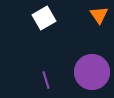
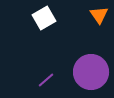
purple circle: moved 1 px left
purple line: rotated 66 degrees clockwise
